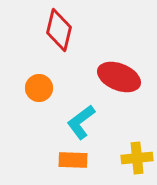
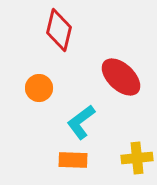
red ellipse: moved 2 px right; rotated 21 degrees clockwise
